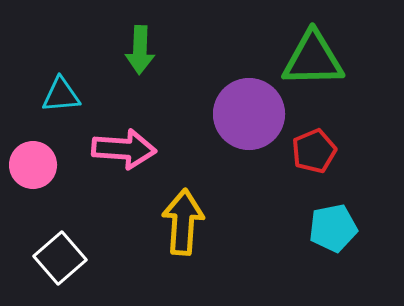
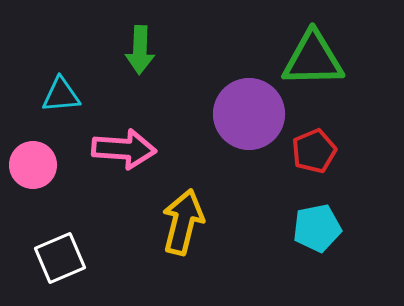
yellow arrow: rotated 10 degrees clockwise
cyan pentagon: moved 16 px left
white square: rotated 18 degrees clockwise
